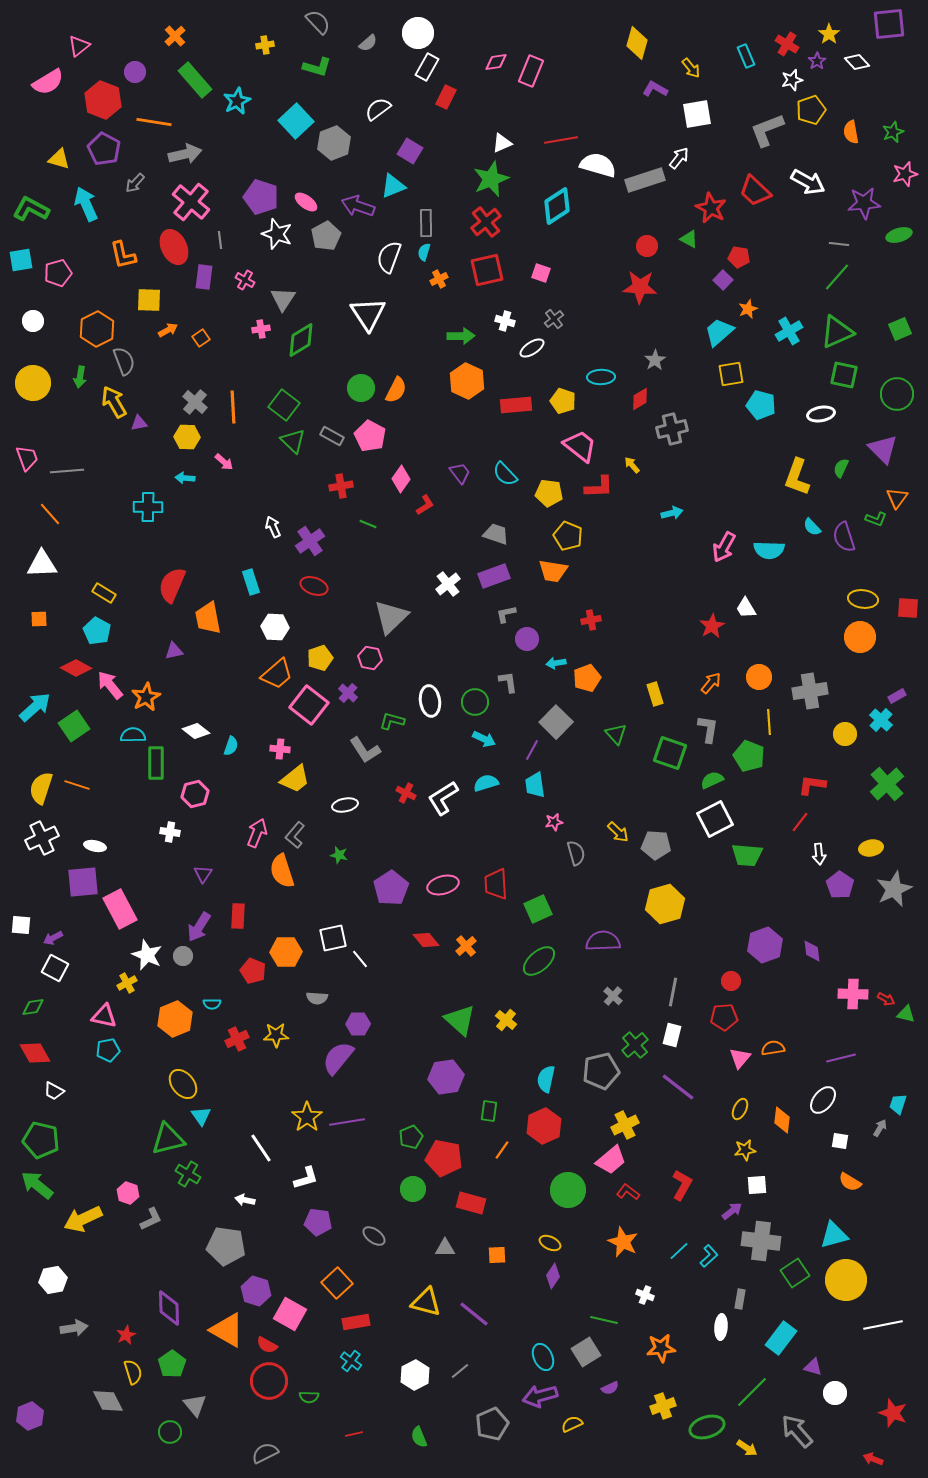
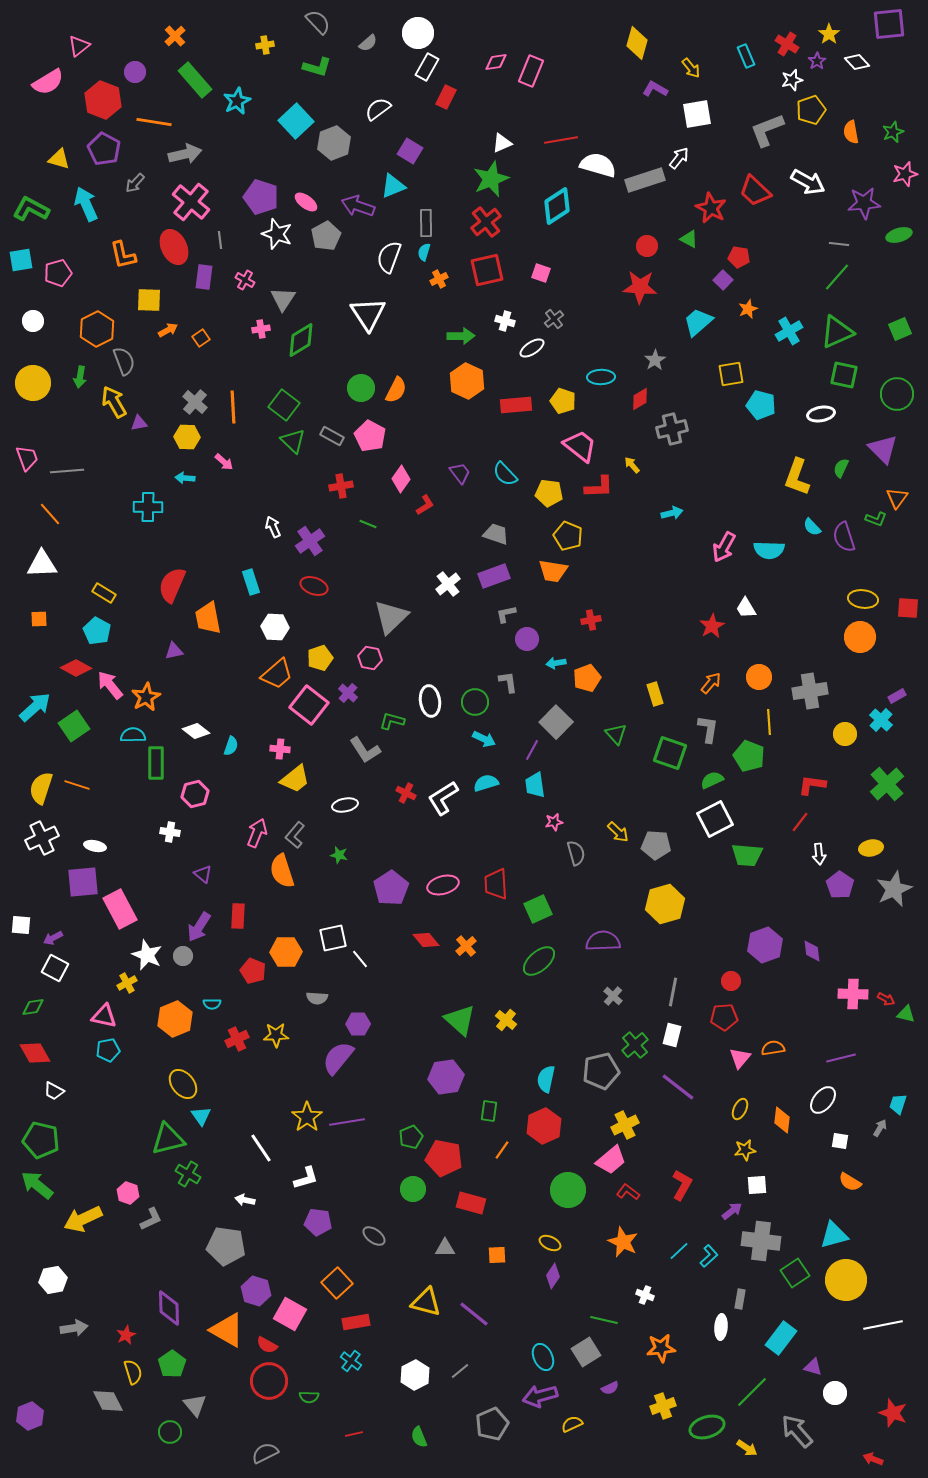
cyan trapezoid at (719, 332): moved 21 px left, 10 px up
purple triangle at (203, 874): rotated 24 degrees counterclockwise
